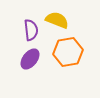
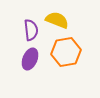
orange hexagon: moved 2 px left
purple ellipse: rotated 15 degrees counterclockwise
